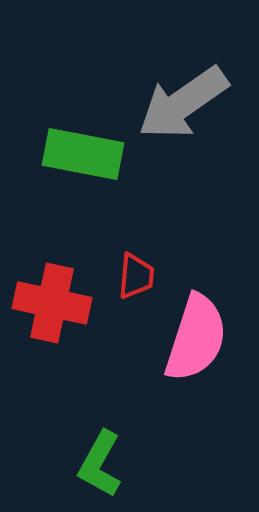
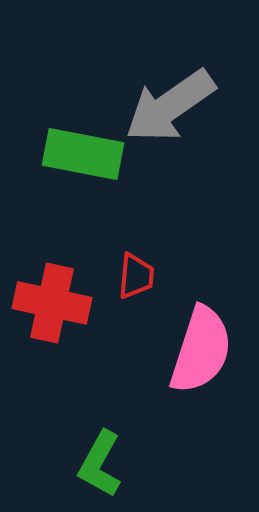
gray arrow: moved 13 px left, 3 px down
pink semicircle: moved 5 px right, 12 px down
